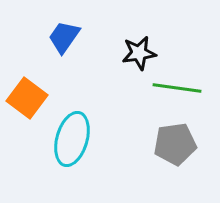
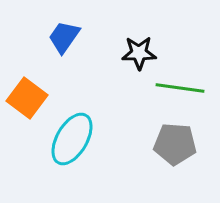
black star: rotated 8 degrees clockwise
green line: moved 3 px right
cyan ellipse: rotated 14 degrees clockwise
gray pentagon: rotated 12 degrees clockwise
